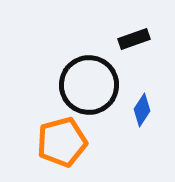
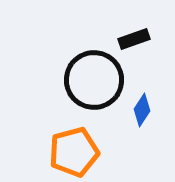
black circle: moved 5 px right, 5 px up
orange pentagon: moved 12 px right, 10 px down
